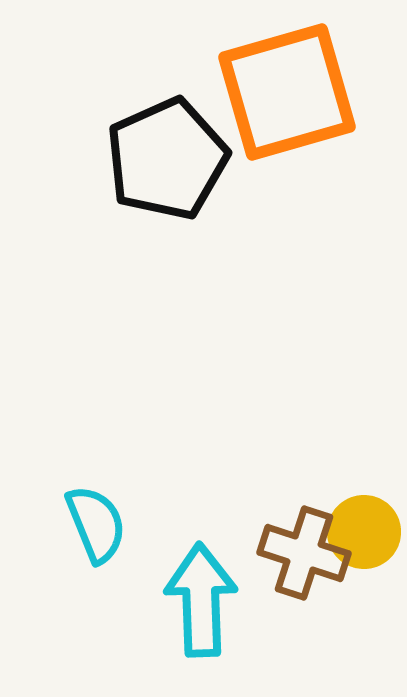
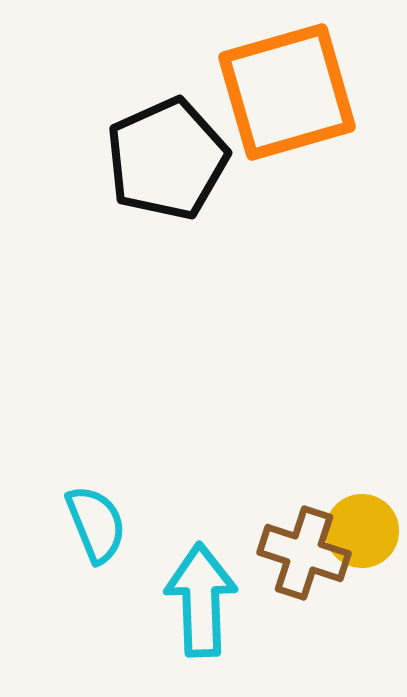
yellow circle: moved 2 px left, 1 px up
